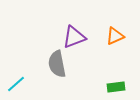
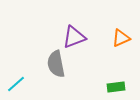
orange triangle: moved 6 px right, 2 px down
gray semicircle: moved 1 px left
